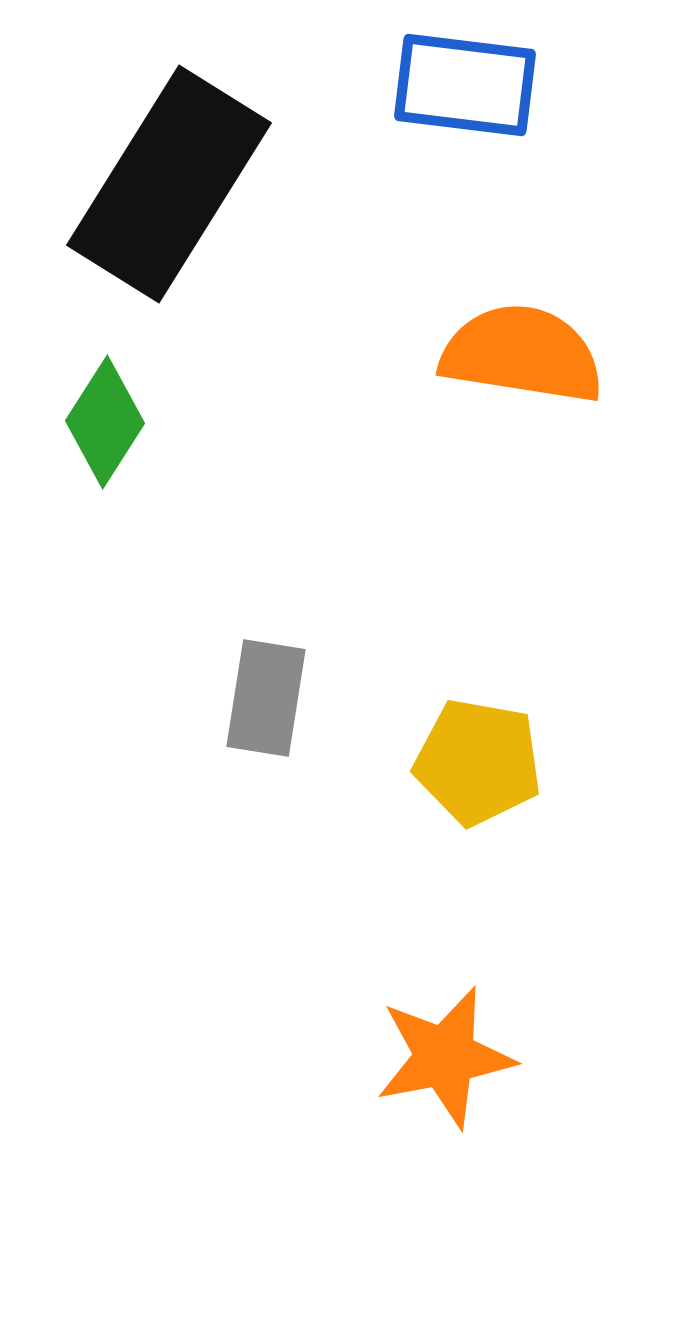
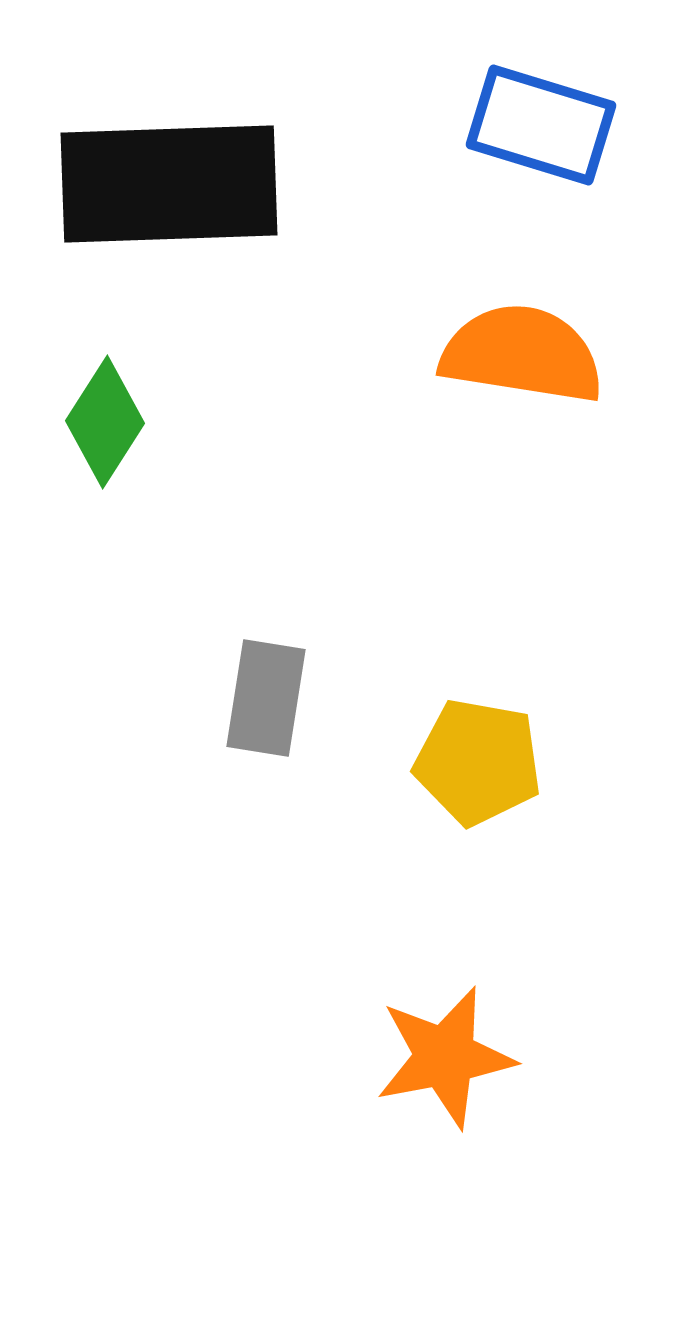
blue rectangle: moved 76 px right, 40 px down; rotated 10 degrees clockwise
black rectangle: rotated 56 degrees clockwise
